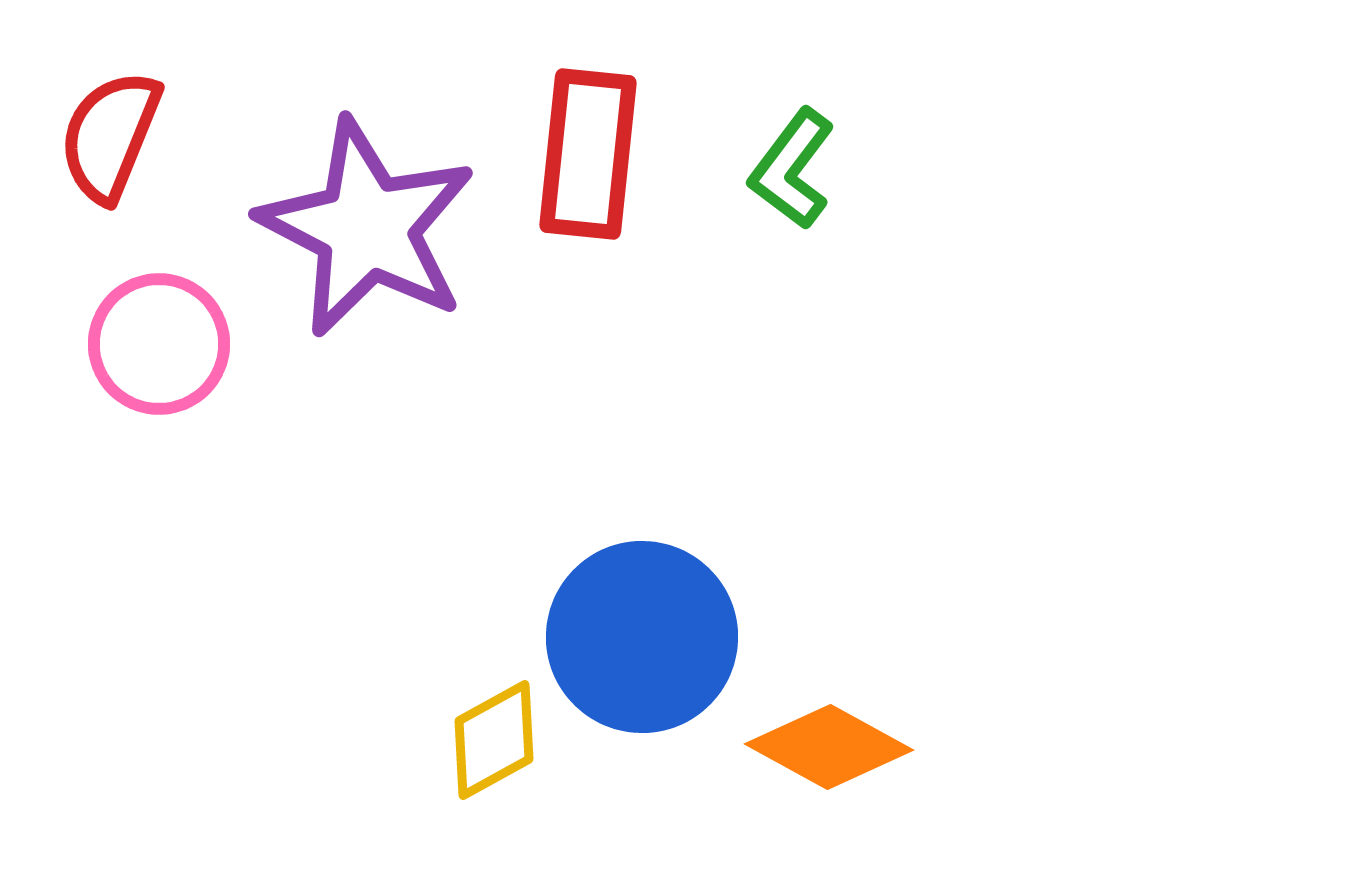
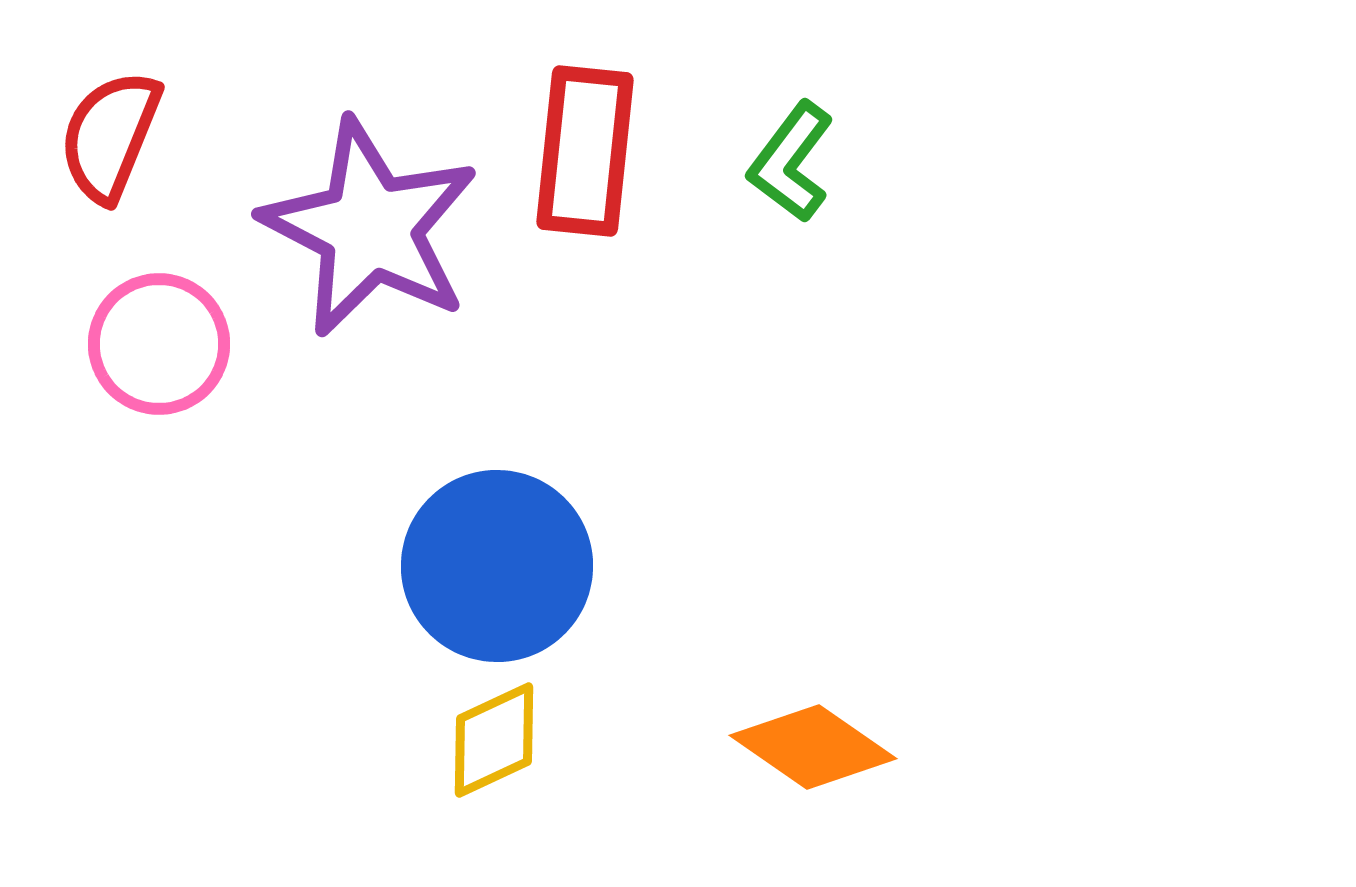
red rectangle: moved 3 px left, 3 px up
green L-shape: moved 1 px left, 7 px up
purple star: moved 3 px right
blue circle: moved 145 px left, 71 px up
yellow diamond: rotated 4 degrees clockwise
orange diamond: moved 16 px left; rotated 6 degrees clockwise
